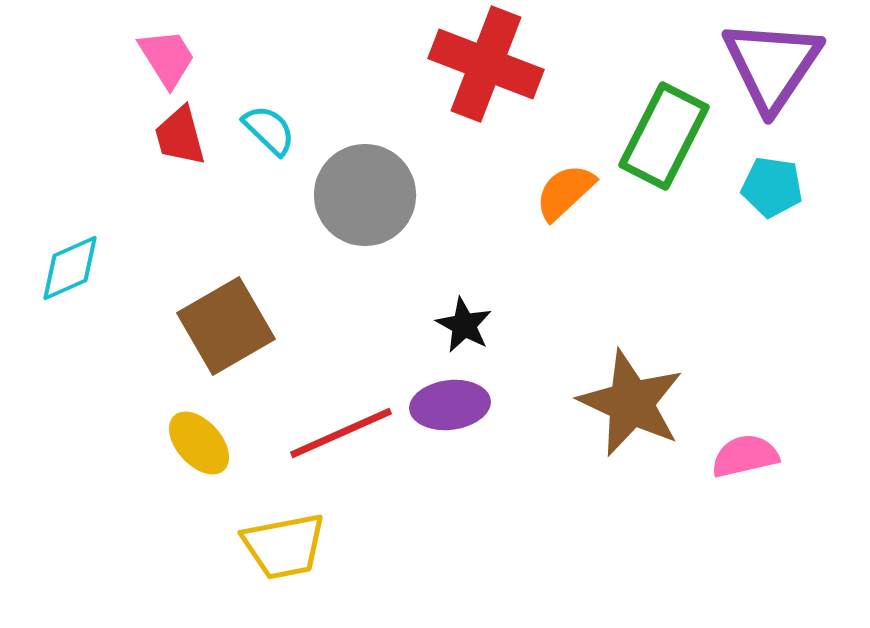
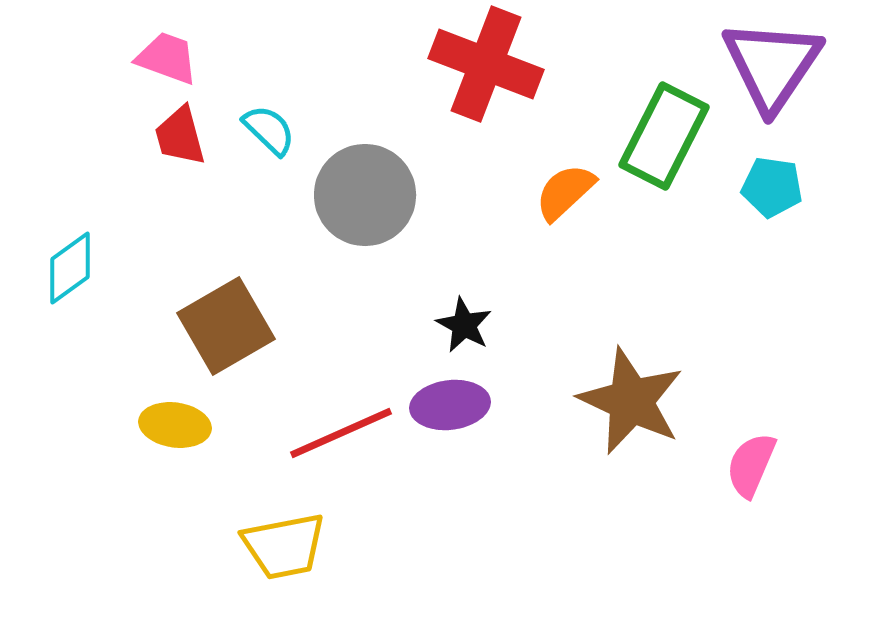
pink trapezoid: rotated 38 degrees counterclockwise
cyan diamond: rotated 12 degrees counterclockwise
brown star: moved 2 px up
yellow ellipse: moved 24 px left, 18 px up; rotated 40 degrees counterclockwise
pink semicircle: moved 6 px right, 9 px down; rotated 54 degrees counterclockwise
